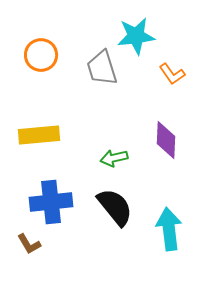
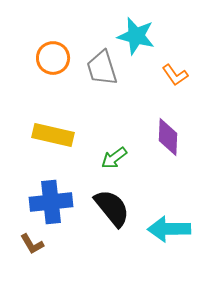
cyan star: rotated 21 degrees clockwise
orange circle: moved 12 px right, 3 px down
orange L-shape: moved 3 px right, 1 px down
yellow rectangle: moved 14 px right; rotated 18 degrees clockwise
purple diamond: moved 2 px right, 3 px up
green arrow: rotated 24 degrees counterclockwise
black semicircle: moved 3 px left, 1 px down
cyan arrow: rotated 84 degrees counterclockwise
brown L-shape: moved 3 px right
